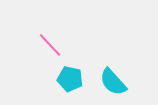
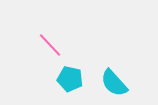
cyan semicircle: moved 1 px right, 1 px down
